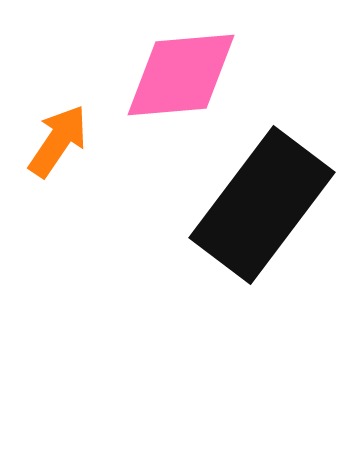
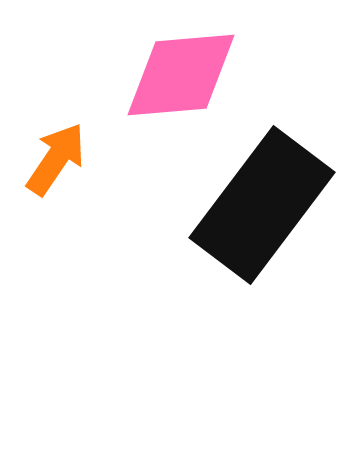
orange arrow: moved 2 px left, 18 px down
